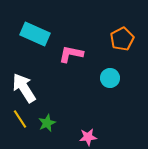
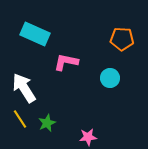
orange pentagon: rotated 30 degrees clockwise
pink L-shape: moved 5 px left, 8 px down
